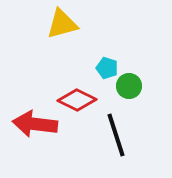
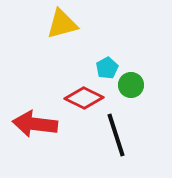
cyan pentagon: rotated 25 degrees clockwise
green circle: moved 2 px right, 1 px up
red diamond: moved 7 px right, 2 px up
